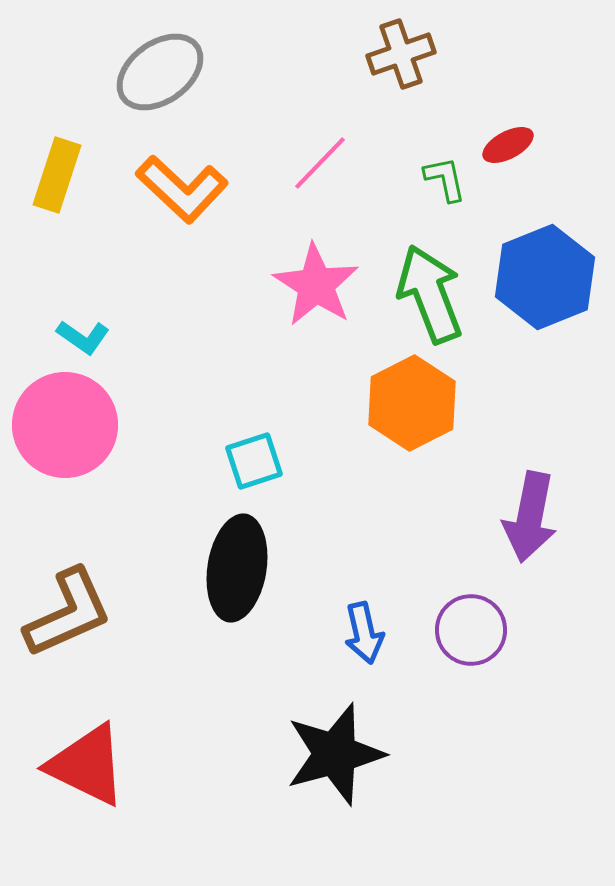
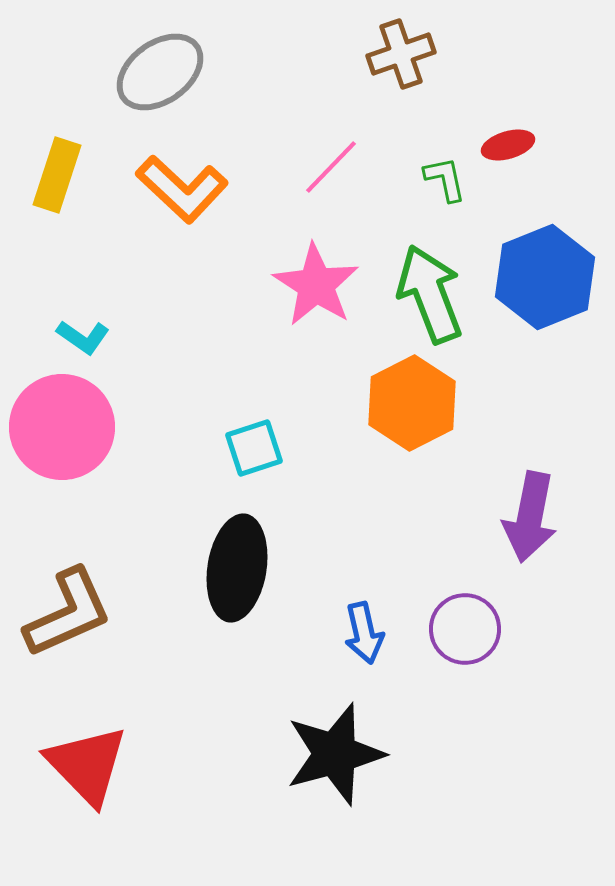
red ellipse: rotated 12 degrees clockwise
pink line: moved 11 px right, 4 px down
pink circle: moved 3 px left, 2 px down
cyan square: moved 13 px up
purple circle: moved 6 px left, 1 px up
red triangle: rotated 20 degrees clockwise
